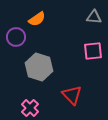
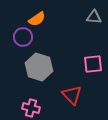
purple circle: moved 7 px right
pink square: moved 13 px down
pink cross: moved 1 px right; rotated 30 degrees counterclockwise
